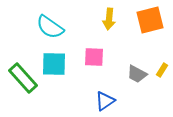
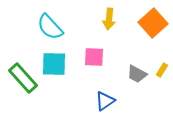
orange square: moved 3 px right, 3 px down; rotated 28 degrees counterclockwise
cyan semicircle: rotated 12 degrees clockwise
